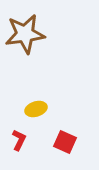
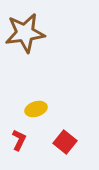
brown star: moved 1 px up
red square: rotated 15 degrees clockwise
